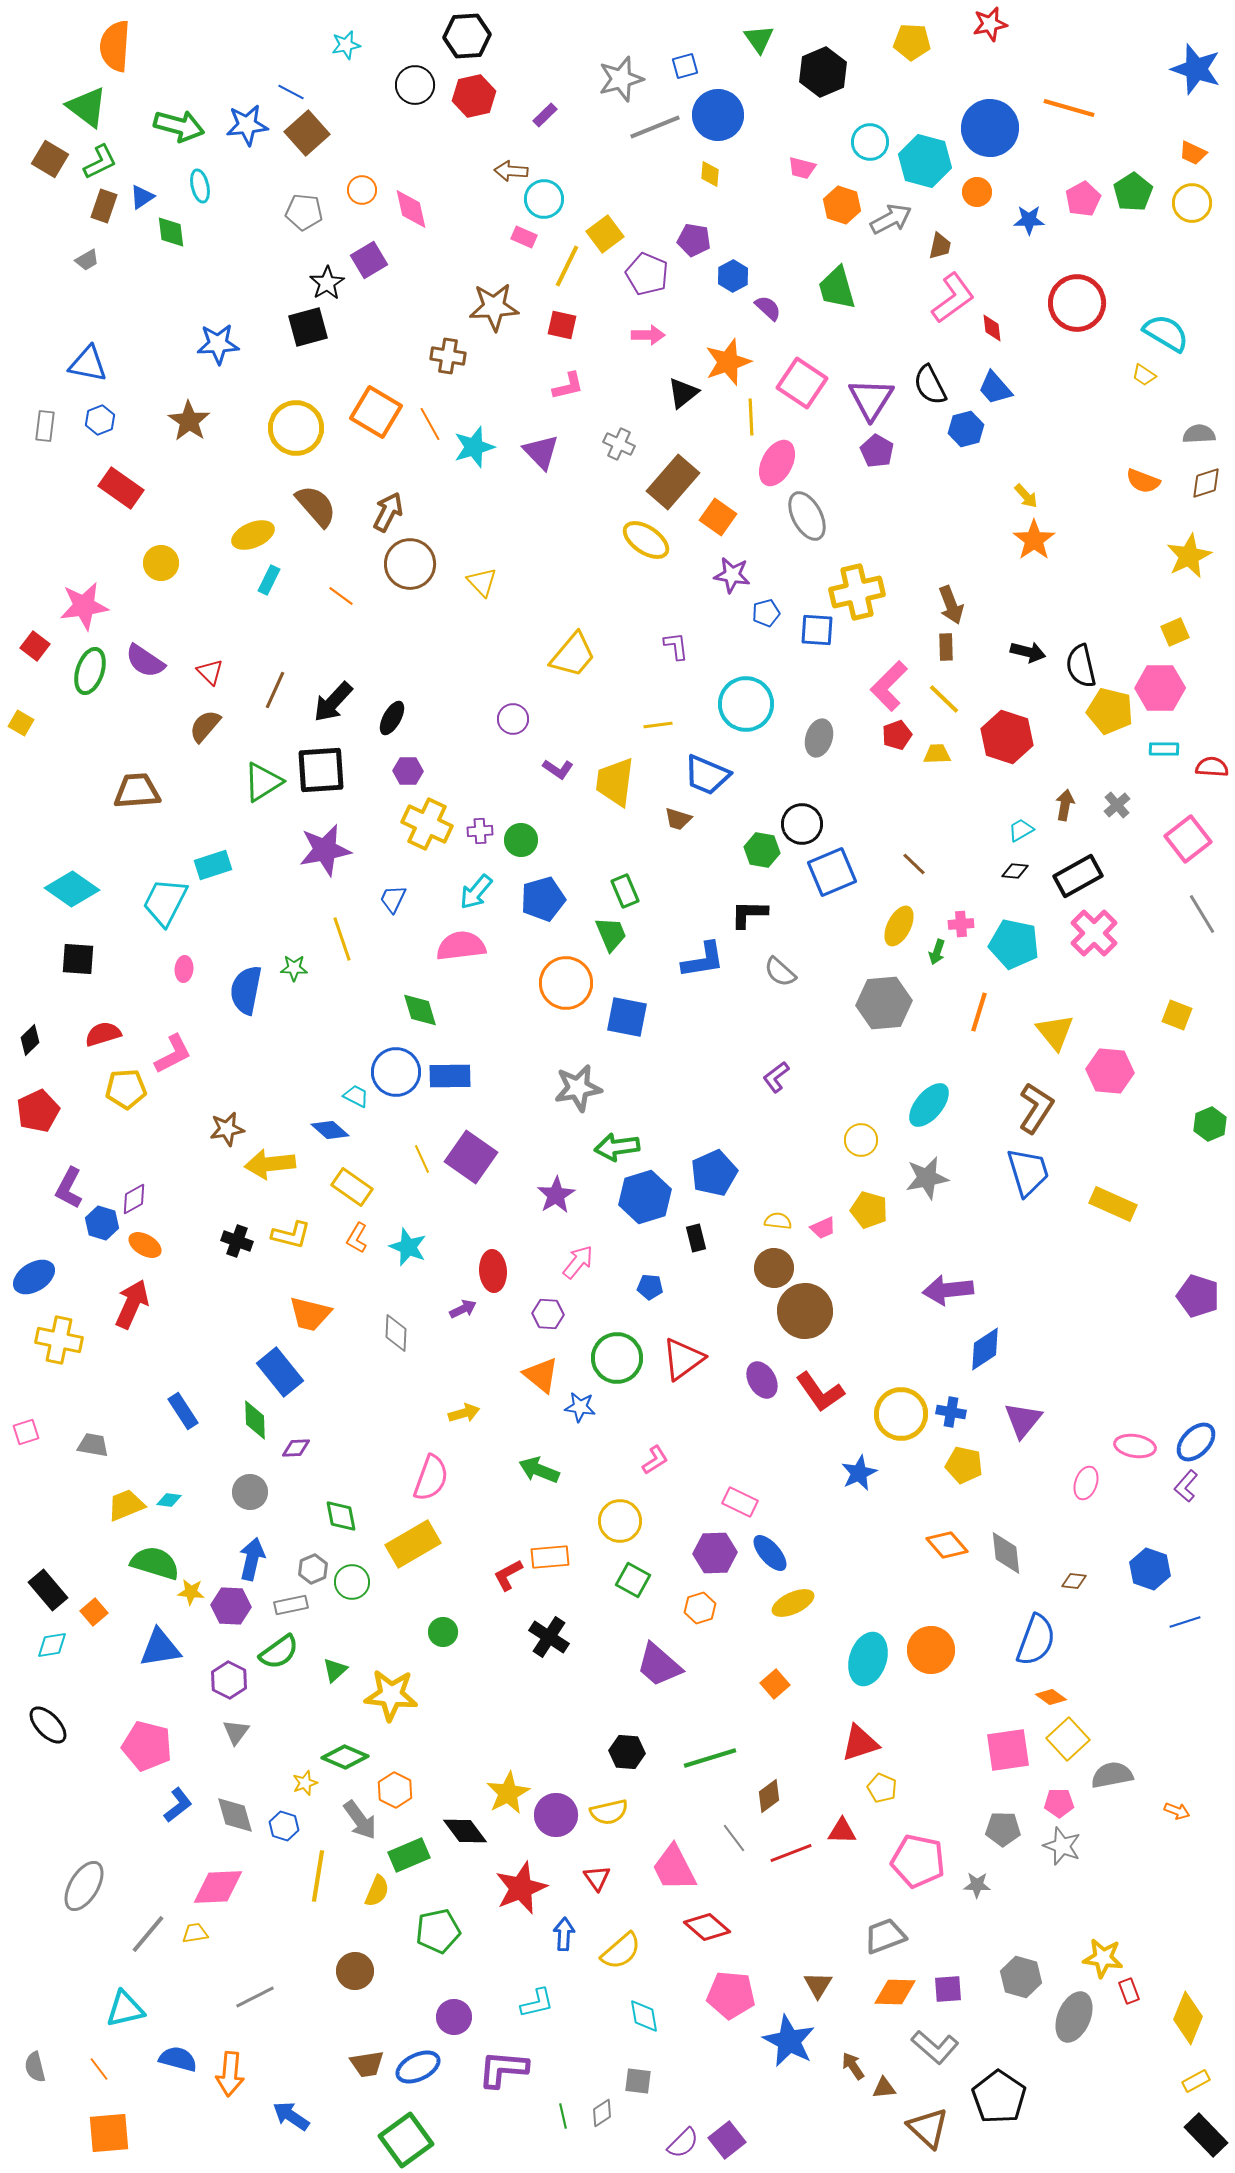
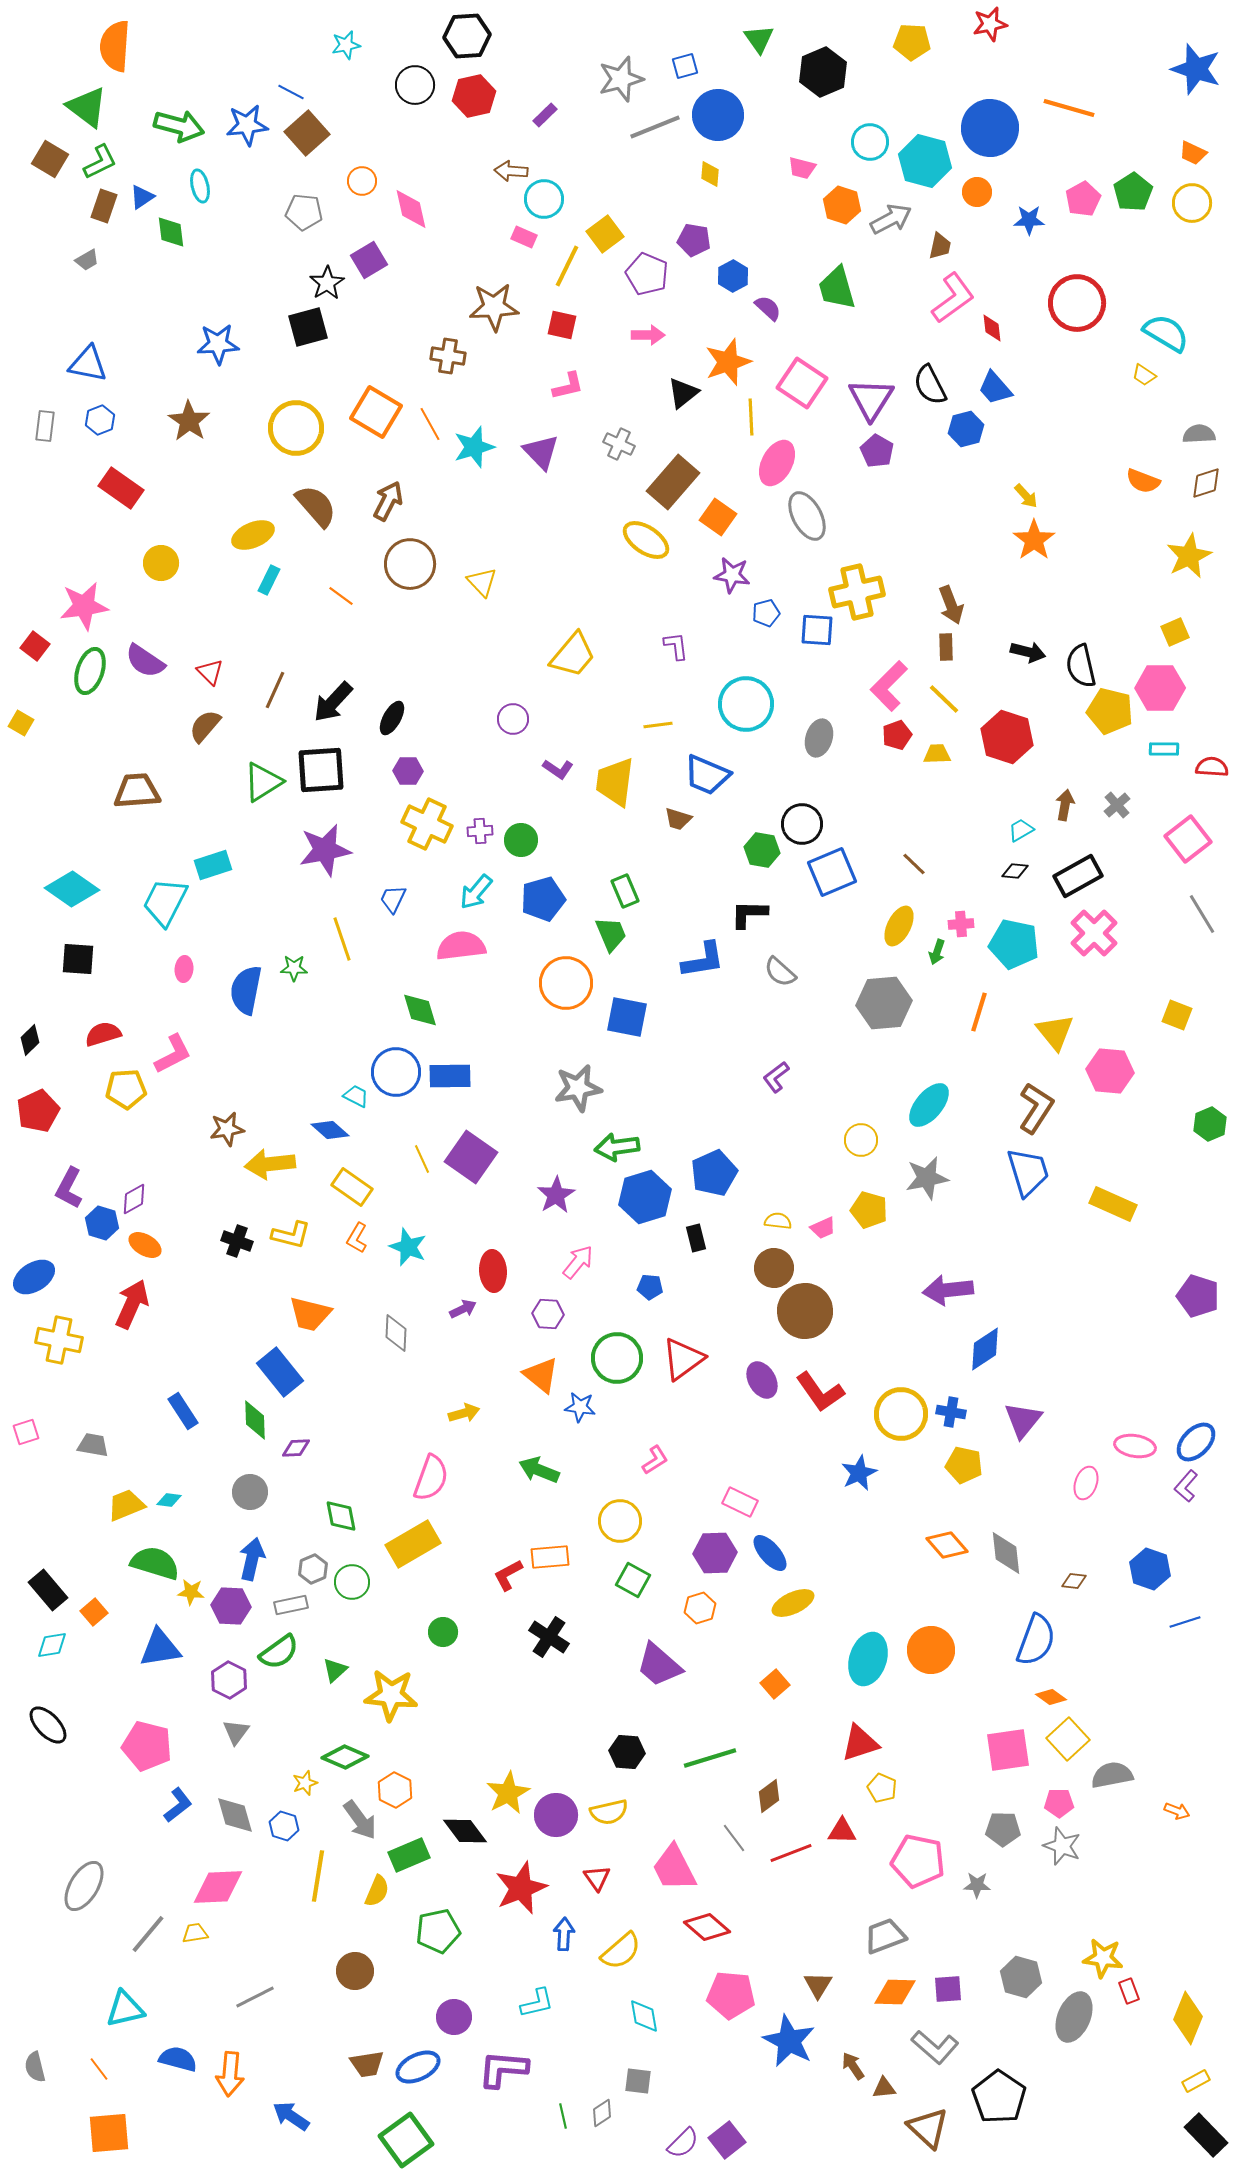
orange circle at (362, 190): moved 9 px up
brown arrow at (388, 512): moved 11 px up
